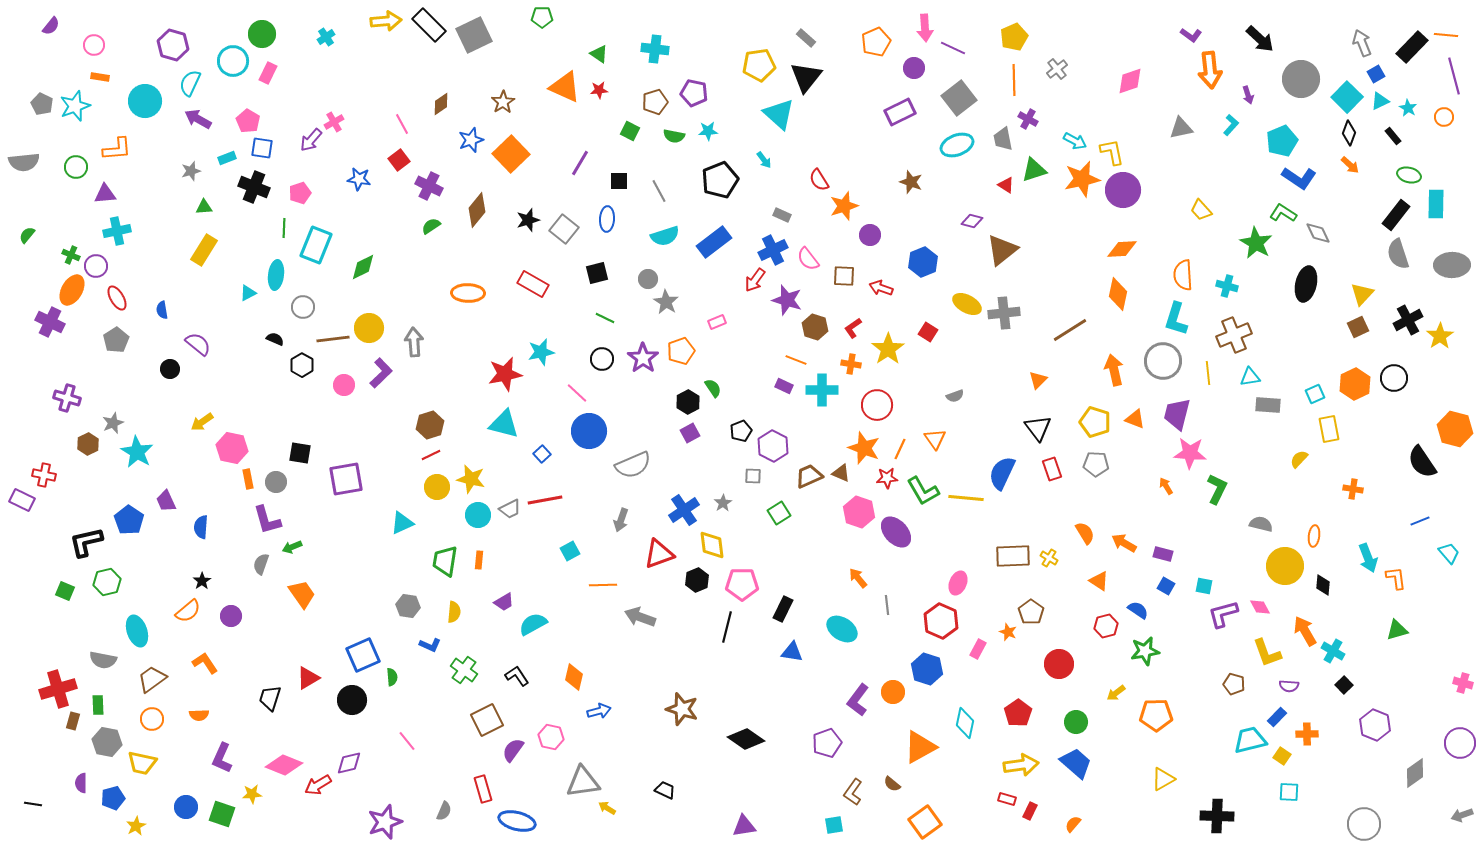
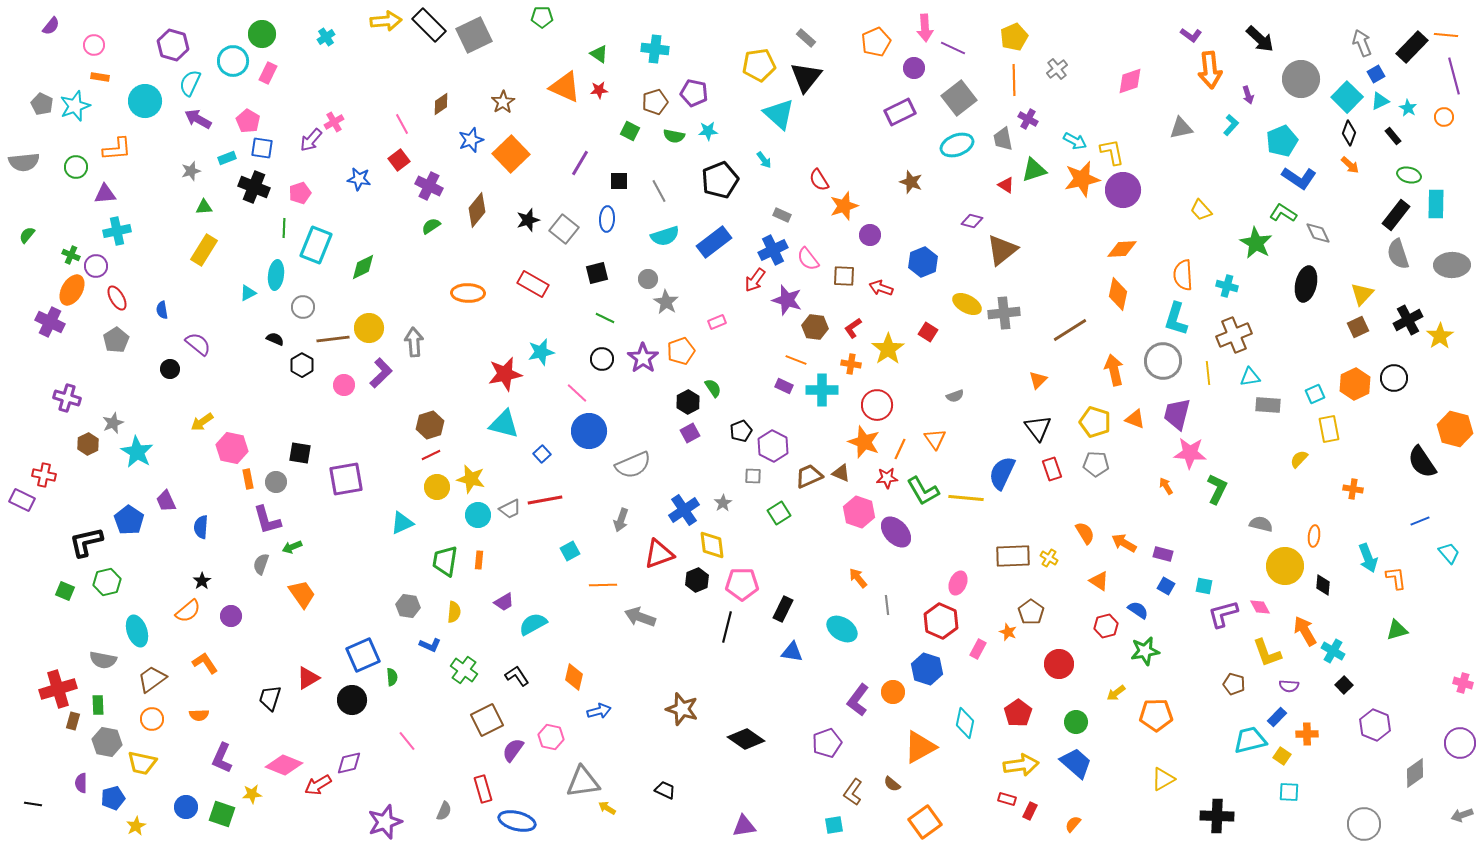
brown hexagon at (815, 327): rotated 10 degrees counterclockwise
orange star at (864, 448): moved 6 px up
